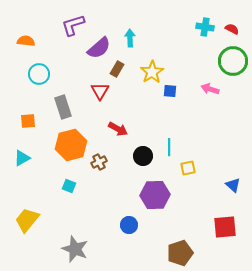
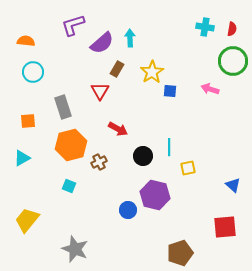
red semicircle: rotated 72 degrees clockwise
purple semicircle: moved 3 px right, 5 px up
cyan circle: moved 6 px left, 2 px up
purple hexagon: rotated 16 degrees clockwise
blue circle: moved 1 px left, 15 px up
